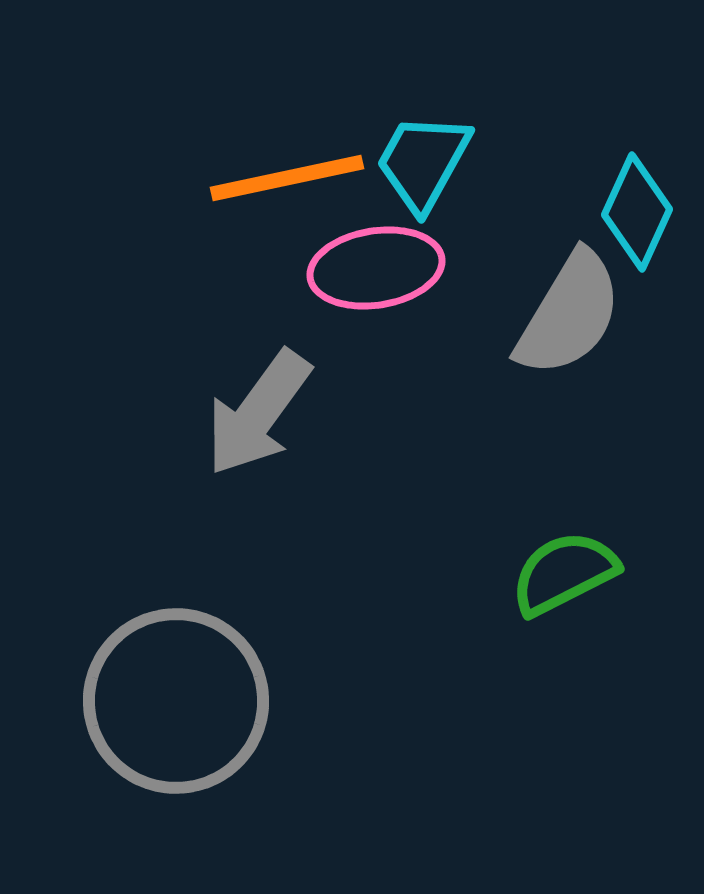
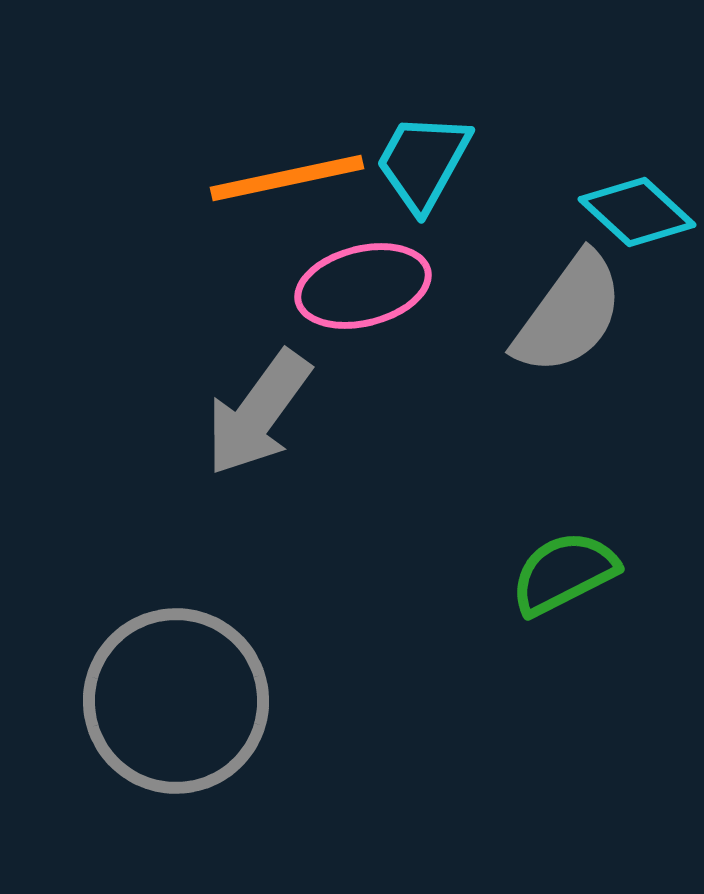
cyan diamond: rotated 72 degrees counterclockwise
pink ellipse: moved 13 px left, 18 px down; rotated 5 degrees counterclockwise
gray semicircle: rotated 5 degrees clockwise
